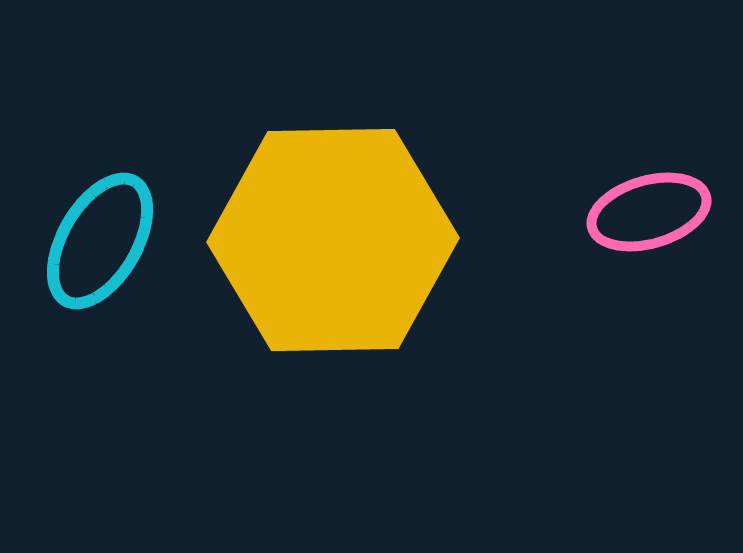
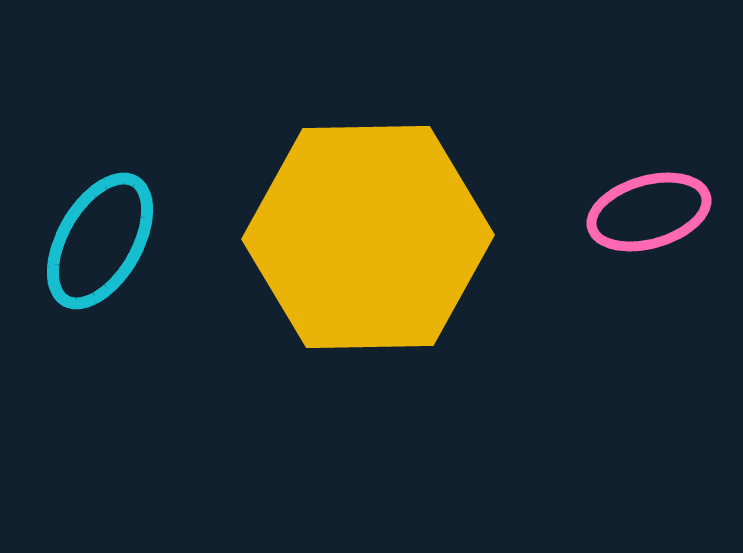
yellow hexagon: moved 35 px right, 3 px up
